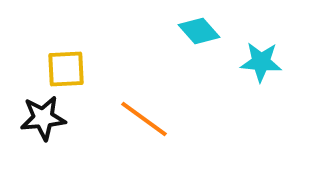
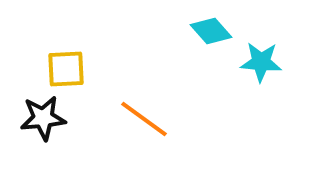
cyan diamond: moved 12 px right
